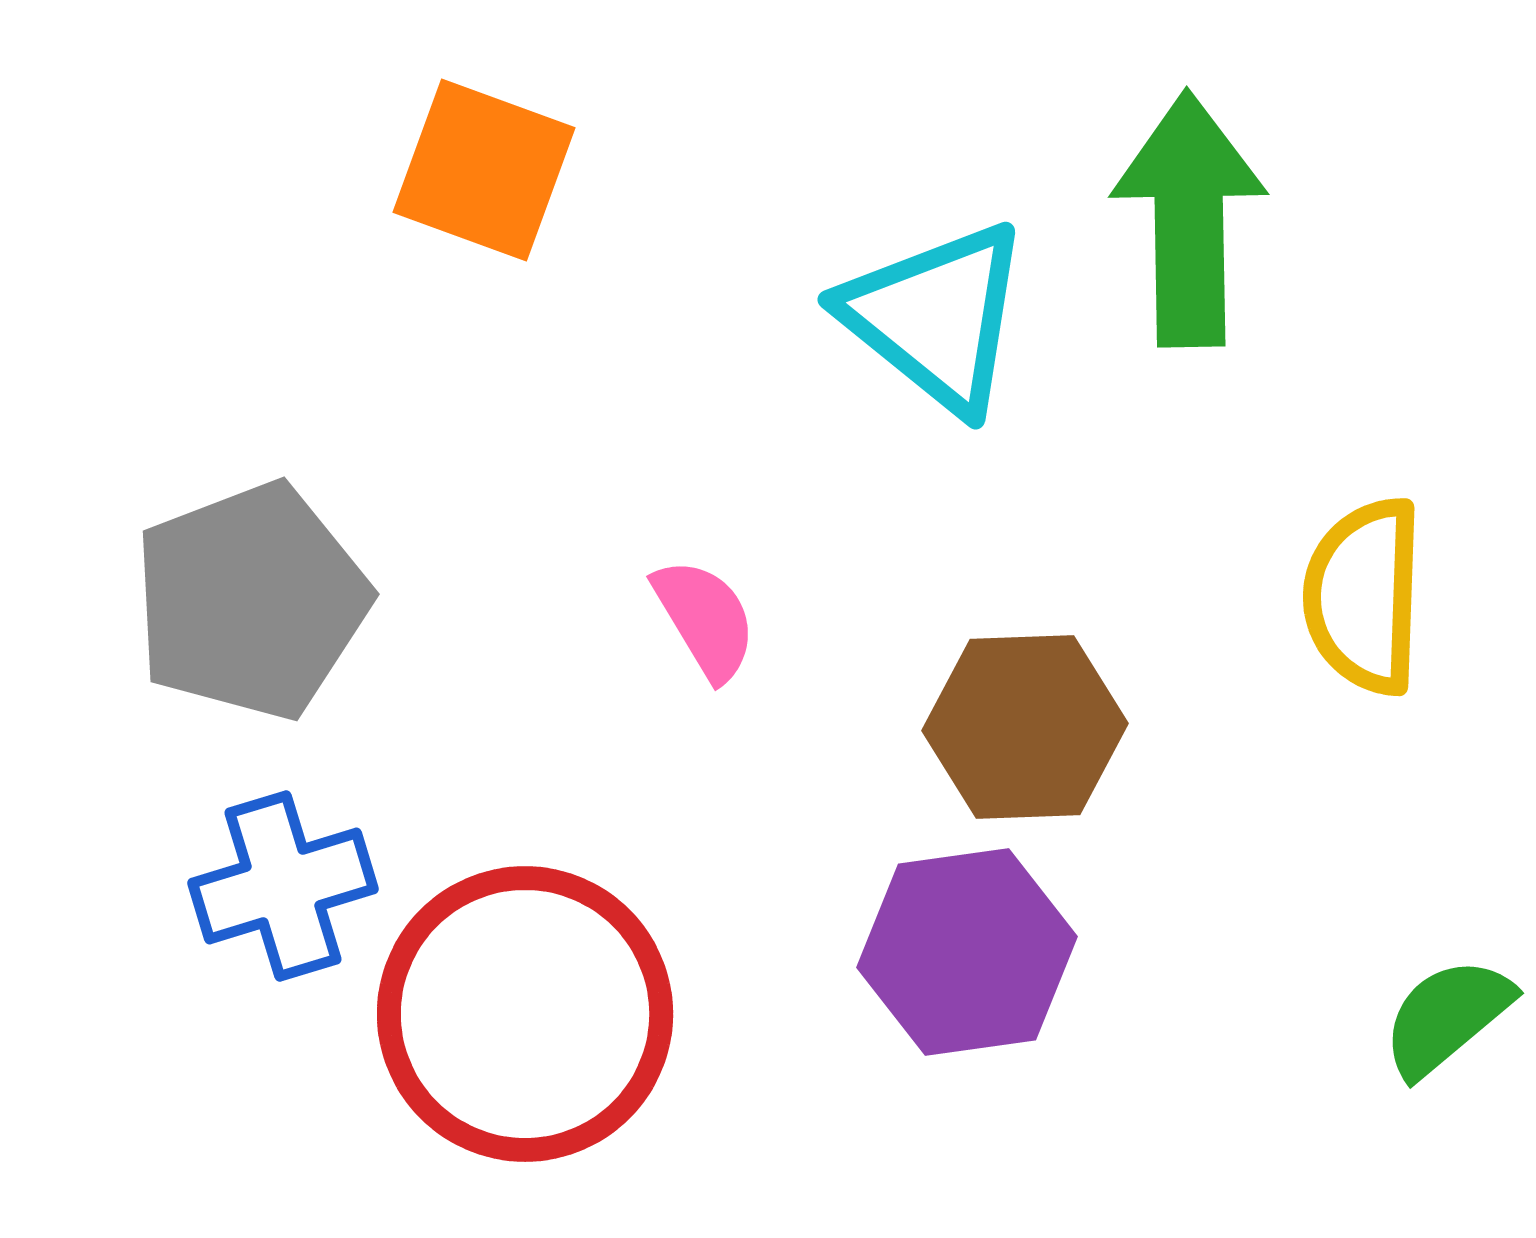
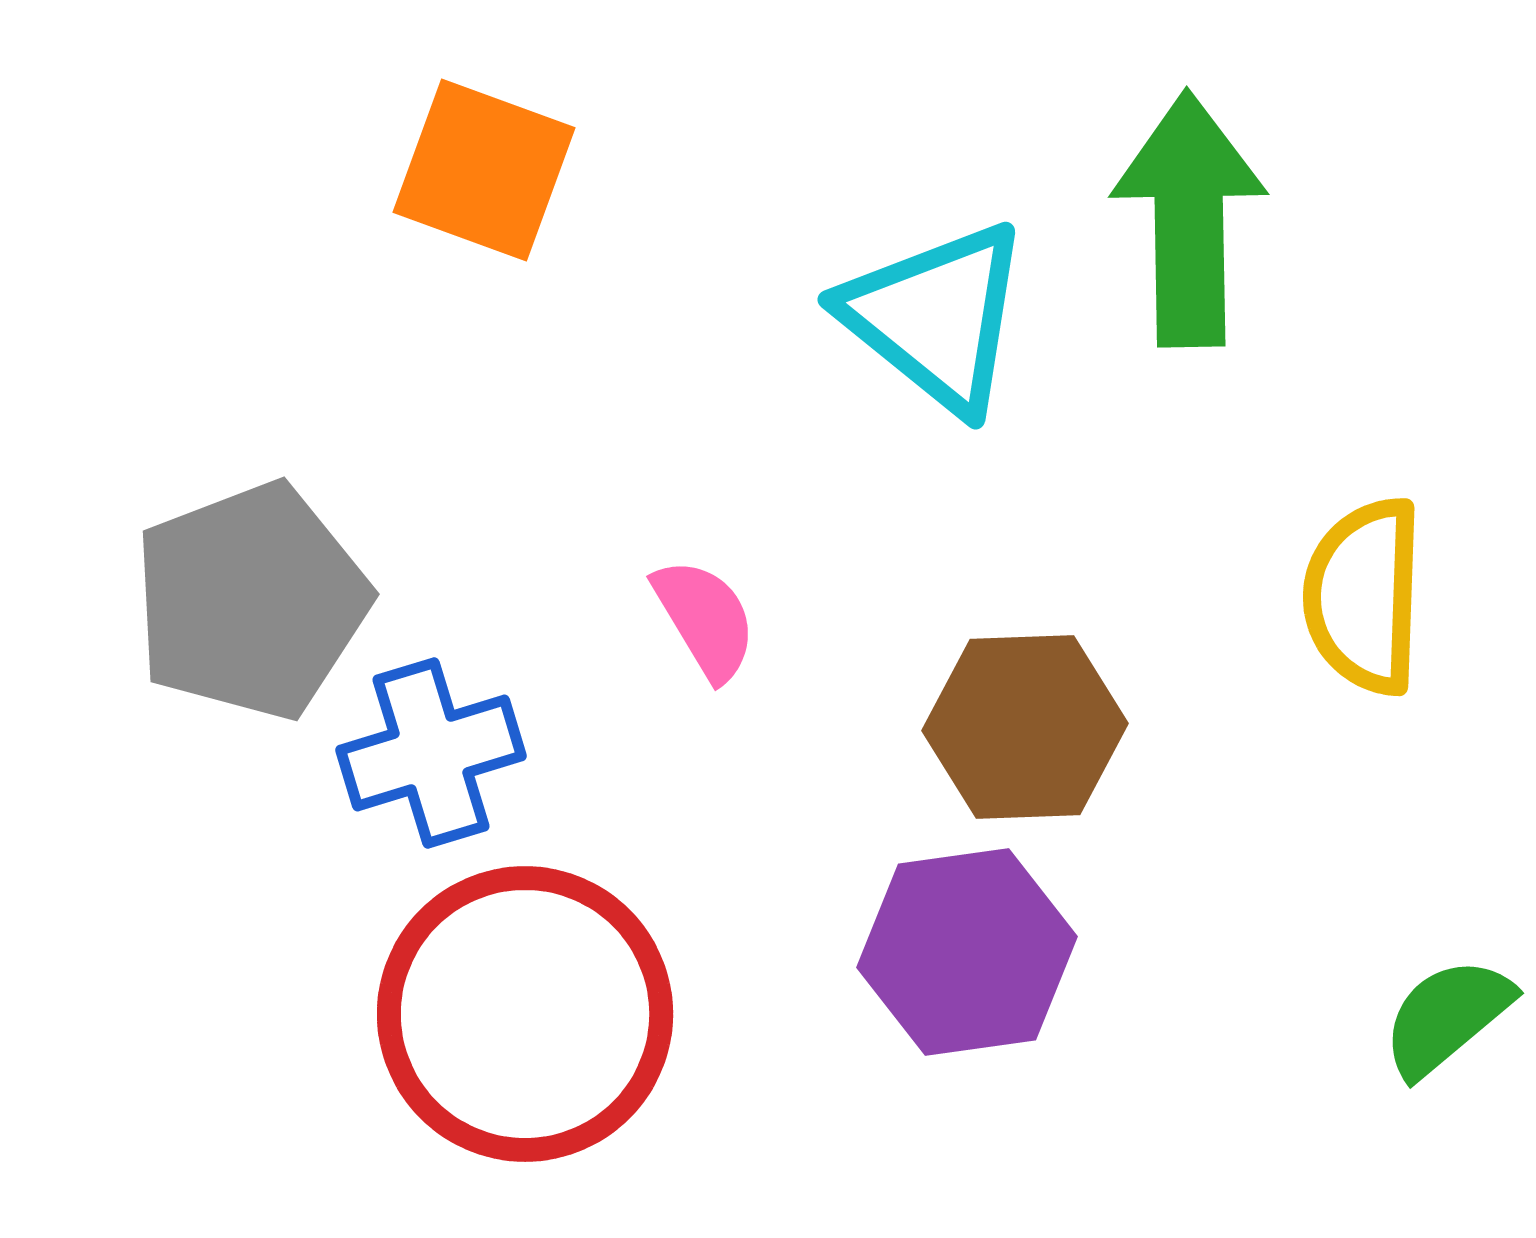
blue cross: moved 148 px right, 133 px up
